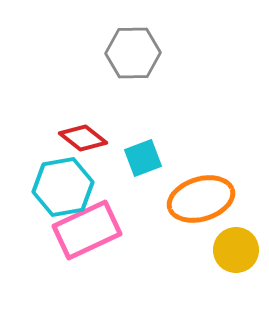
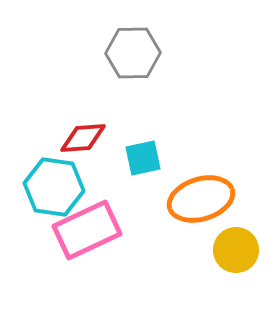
red diamond: rotated 42 degrees counterclockwise
cyan square: rotated 9 degrees clockwise
cyan hexagon: moved 9 px left; rotated 18 degrees clockwise
